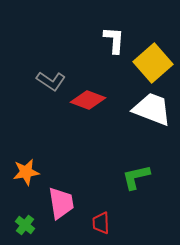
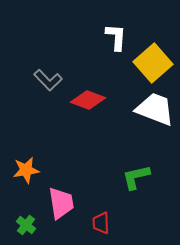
white L-shape: moved 2 px right, 3 px up
gray L-shape: moved 3 px left, 1 px up; rotated 12 degrees clockwise
white trapezoid: moved 3 px right
orange star: moved 2 px up
green cross: moved 1 px right
